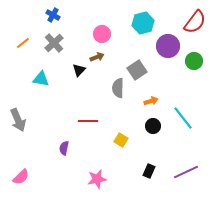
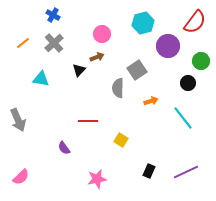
green circle: moved 7 px right
black circle: moved 35 px right, 43 px up
purple semicircle: rotated 48 degrees counterclockwise
